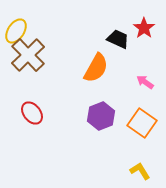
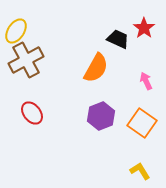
brown cross: moved 2 px left, 5 px down; rotated 16 degrees clockwise
pink arrow: moved 1 px right, 1 px up; rotated 30 degrees clockwise
